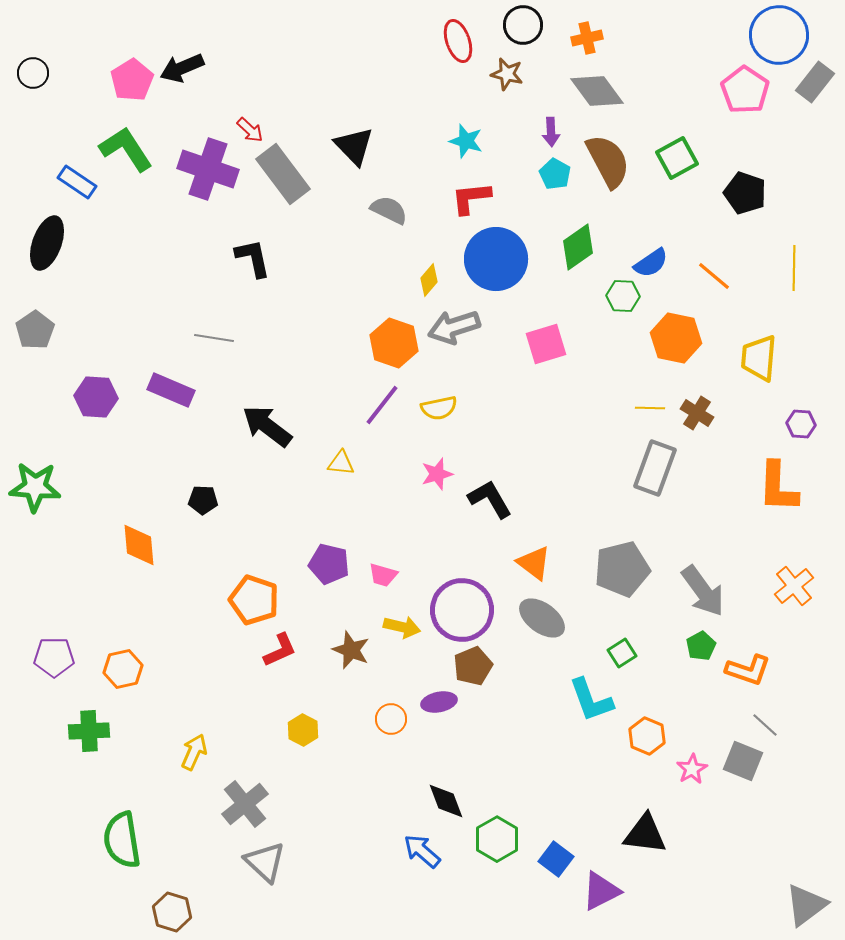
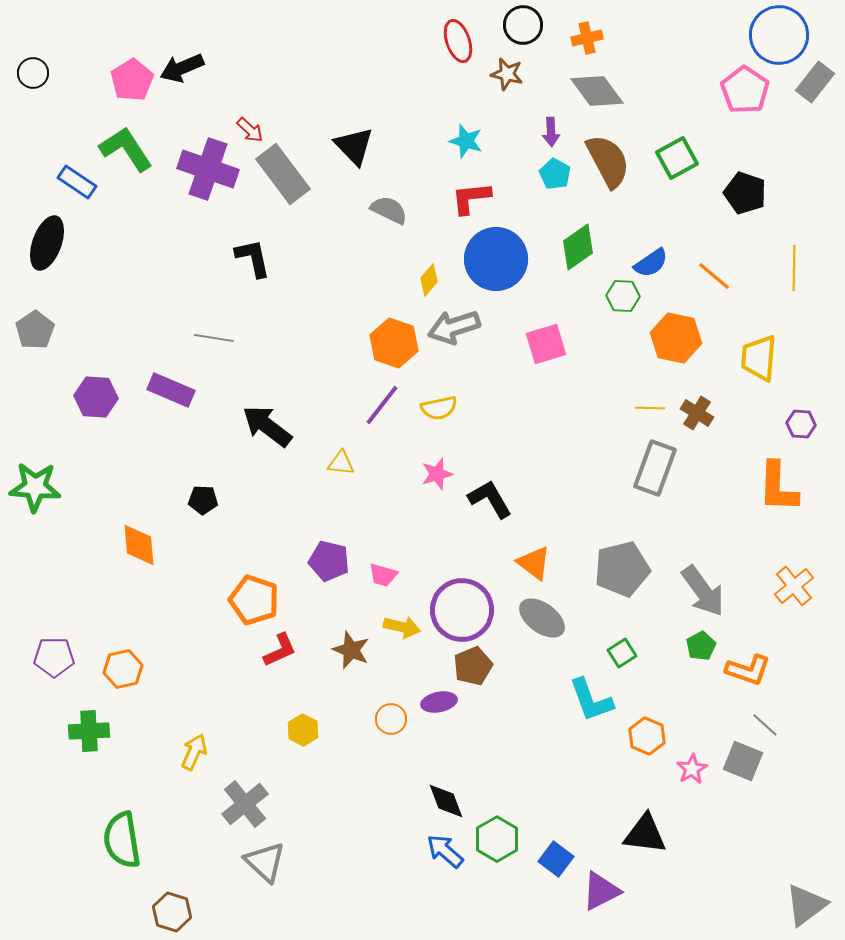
purple pentagon at (329, 564): moved 3 px up
blue arrow at (422, 851): moved 23 px right
